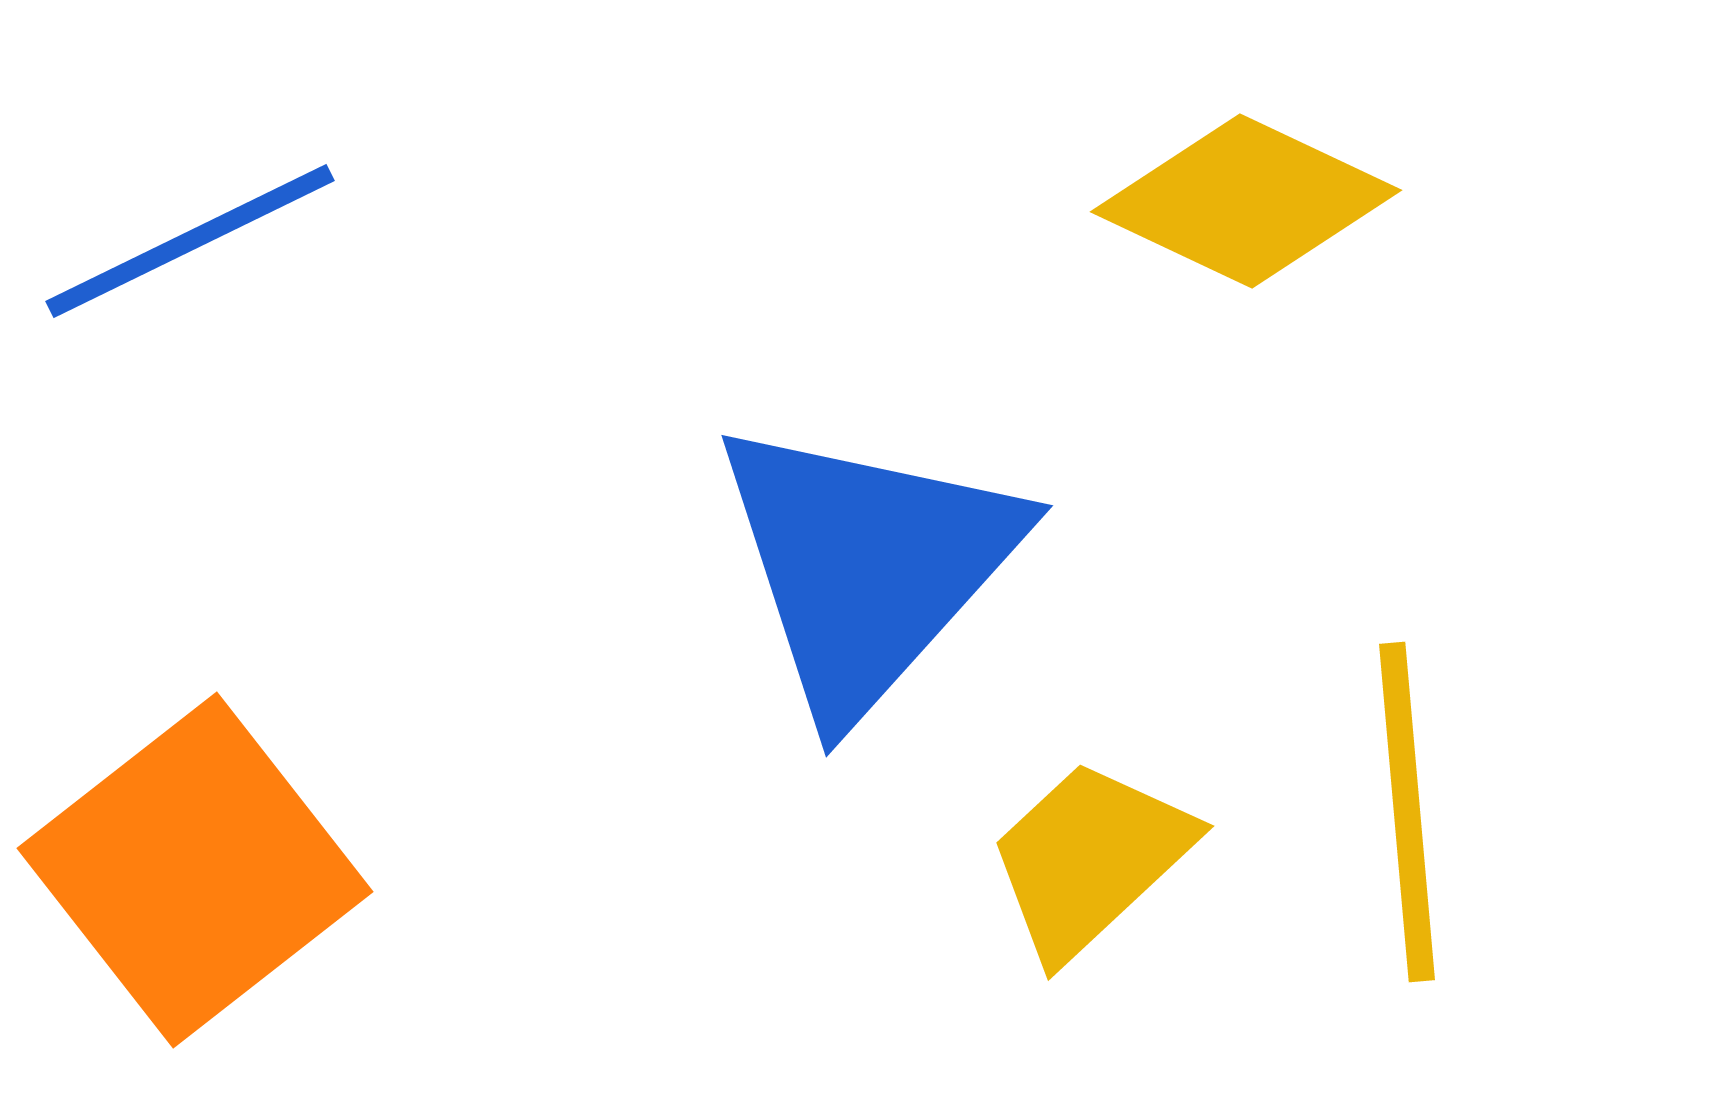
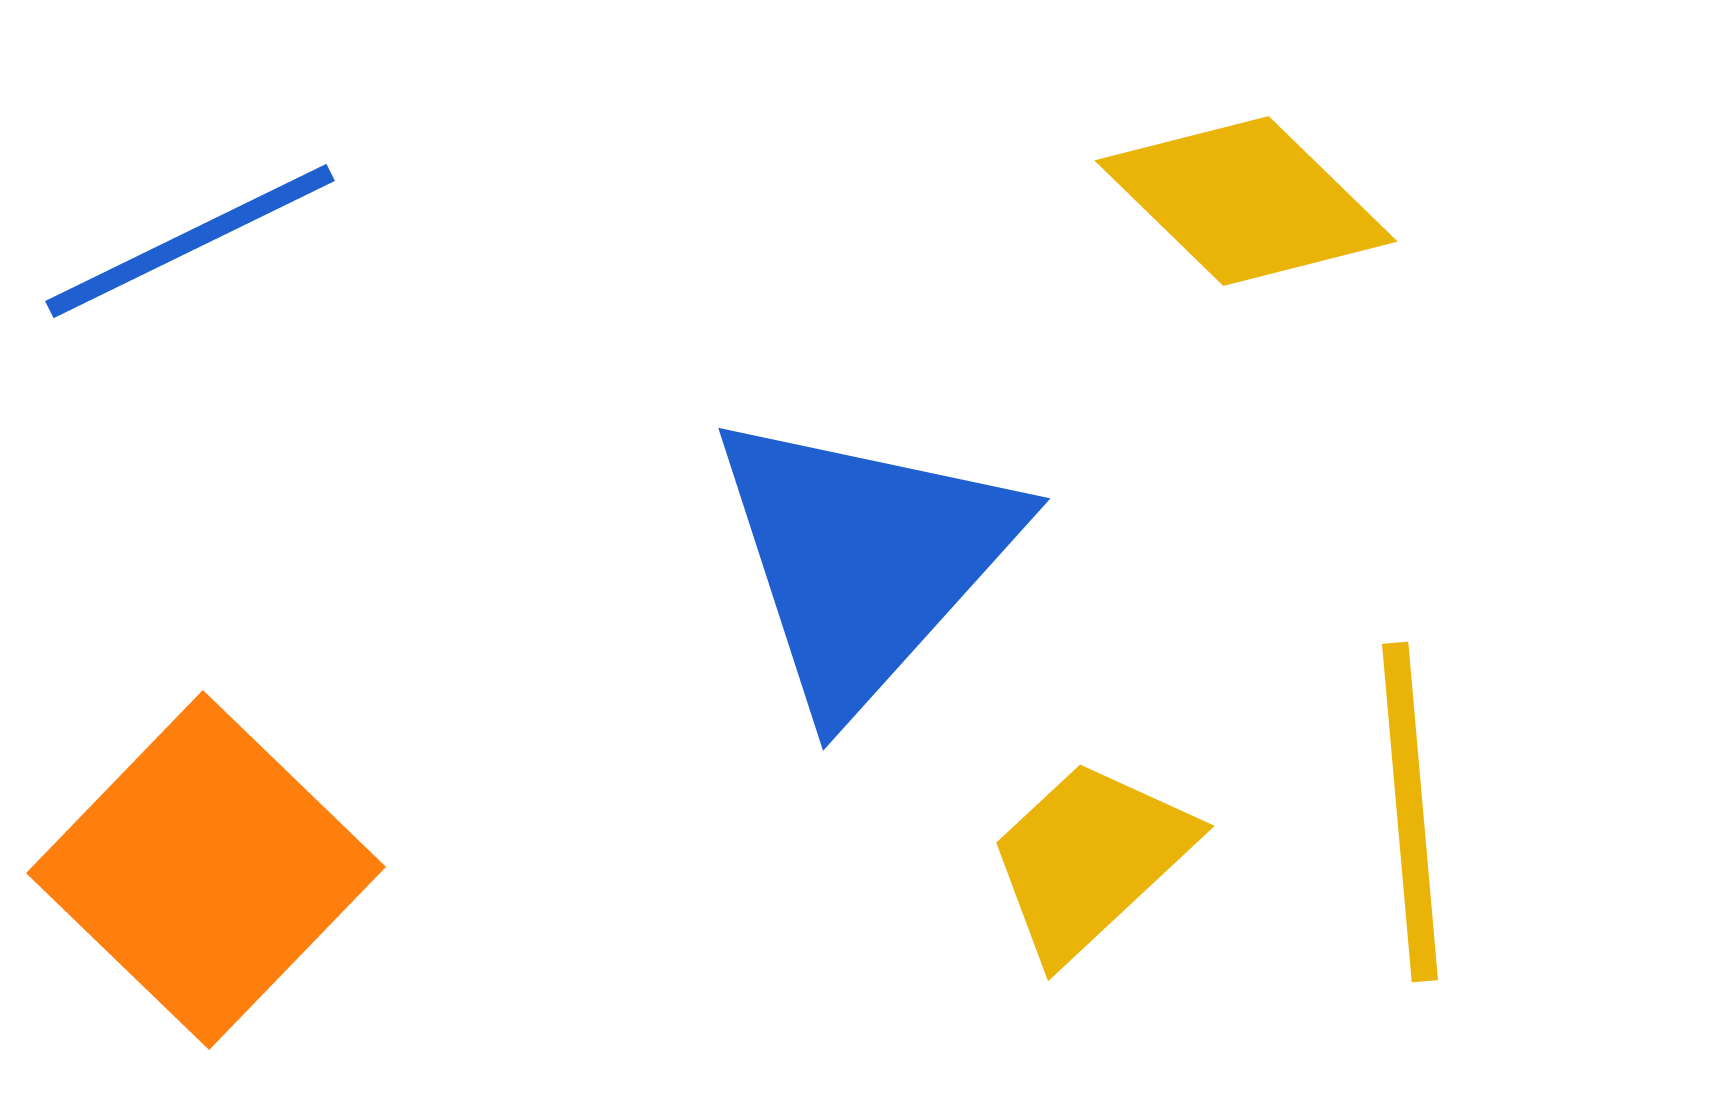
yellow diamond: rotated 19 degrees clockwise
blue triangle: moved 3 px left, 7 px up
yellow line: moved 3 px right
orange square: moved 11 px right; rotated 8 degrees counterclockwise
